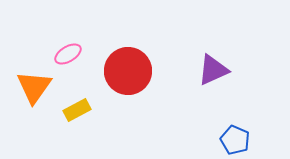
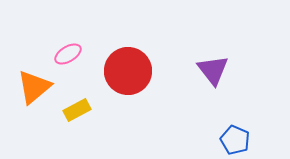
purple triangle: rotated 44 degrees counterclockwise
orange triangle: rotated 15 degrees clockwise
